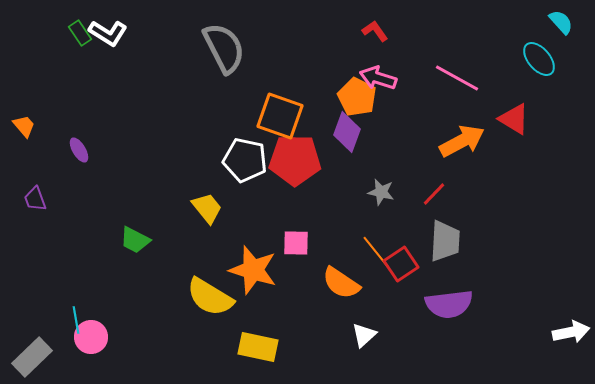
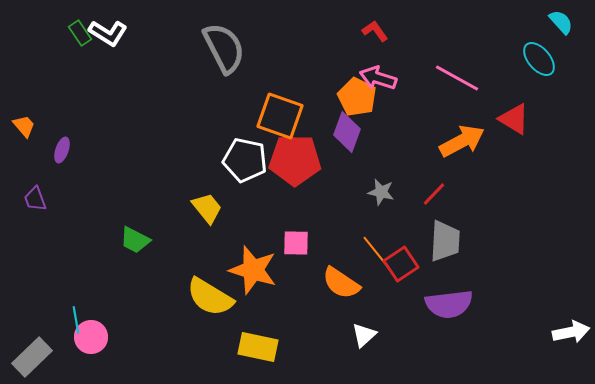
purple ellipse: moved 17 px left; rotated 50 degrees clockwise
